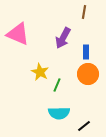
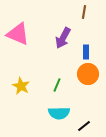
yellow star: moved 19 px left, 14 px down
